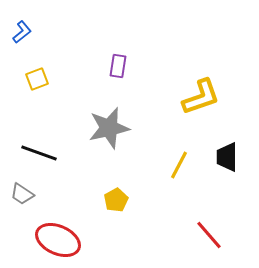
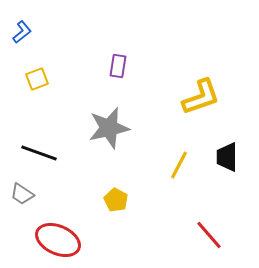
yellow pentagon: rotated 15 degrees counterclockwise
